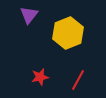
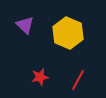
purple triangle: moved 4 px left, 10 px down; rotated 24 degrees counterclockwise
yellow hexagon: rotated 16 degrees counterclockwise
